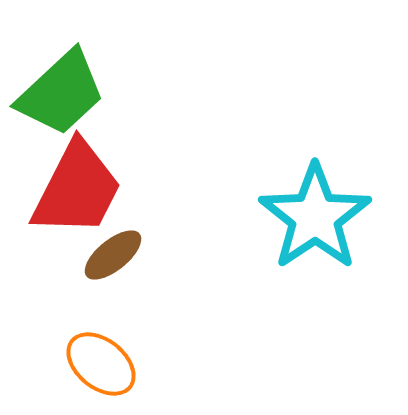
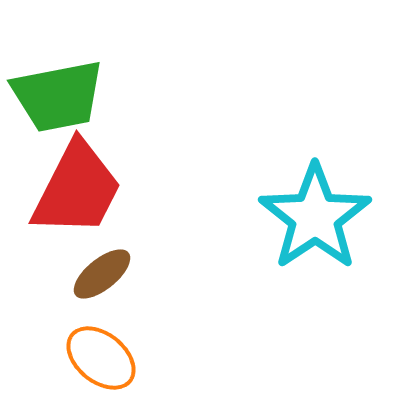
green trapezoid: moved 3 px left, 3 px down; rotated 32 degrees clockwise
brown ellipse: moved 11 px left, 19 px down
orange ellipse: moved 6 px up
